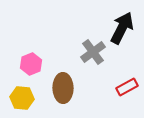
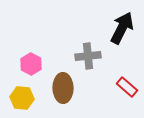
gray cross: moved 5 px left, 4 px down; rotated 30 degrees clockwise
pink hexagon: rotated 10 degrees counterclockwise
red rectangle: rotated 70 degrees clockwise
